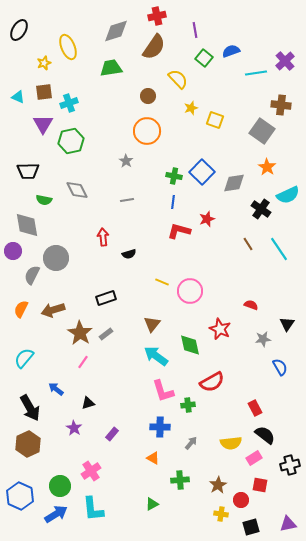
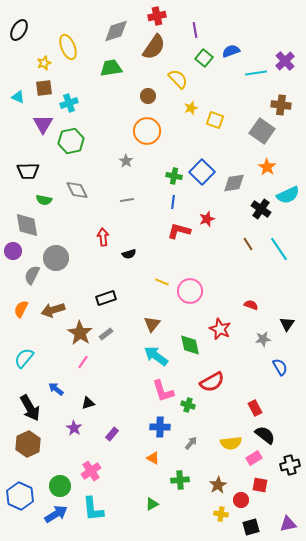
brown square at (44, 92): moved 4 px up
green cross at (188, 405): rotated 24 degrees clockwise
